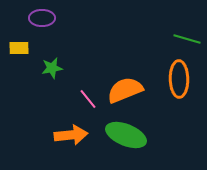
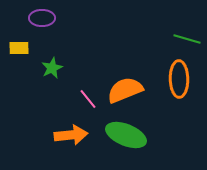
green star: rotated 15 degrees counterclockwise
